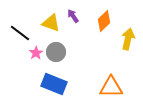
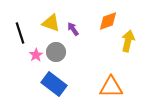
purple arrow: moved 13 px down
orange diamond: moved 4 px right; rotated 25 degrees clockwise
black line: rotated 35 degrees clockwise
yellow arrow: moved 2 px down
pink star: moved 2 px down
blue rectangle: rotated 15 degrees clockwise
